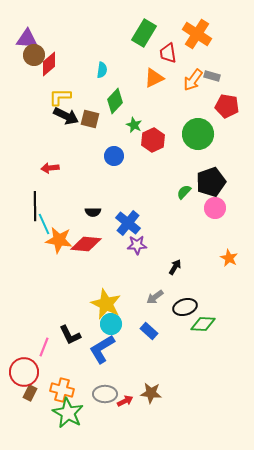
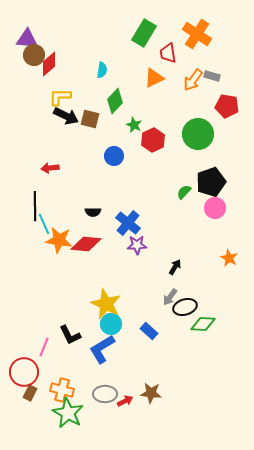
gray arrow at (155, 297): moved 15 px right; rotated 18 degrees counterclockwise
